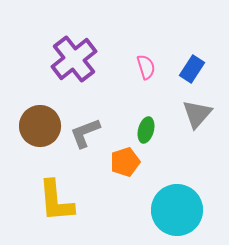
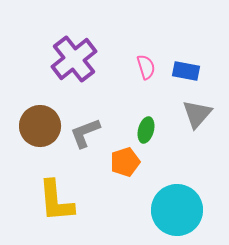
blue rectangle: moved 6 px left, 2 px down; rotated 68 degrees clockwise
